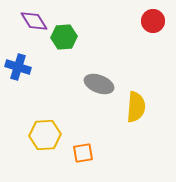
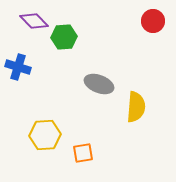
purple diamond: rotated 12 degrees counterclockwise
